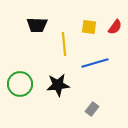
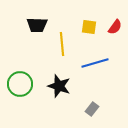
yellow line: moved 2 px left
black star: moved 1 px right, 1 px down; rotated 25 degrees clockwise
